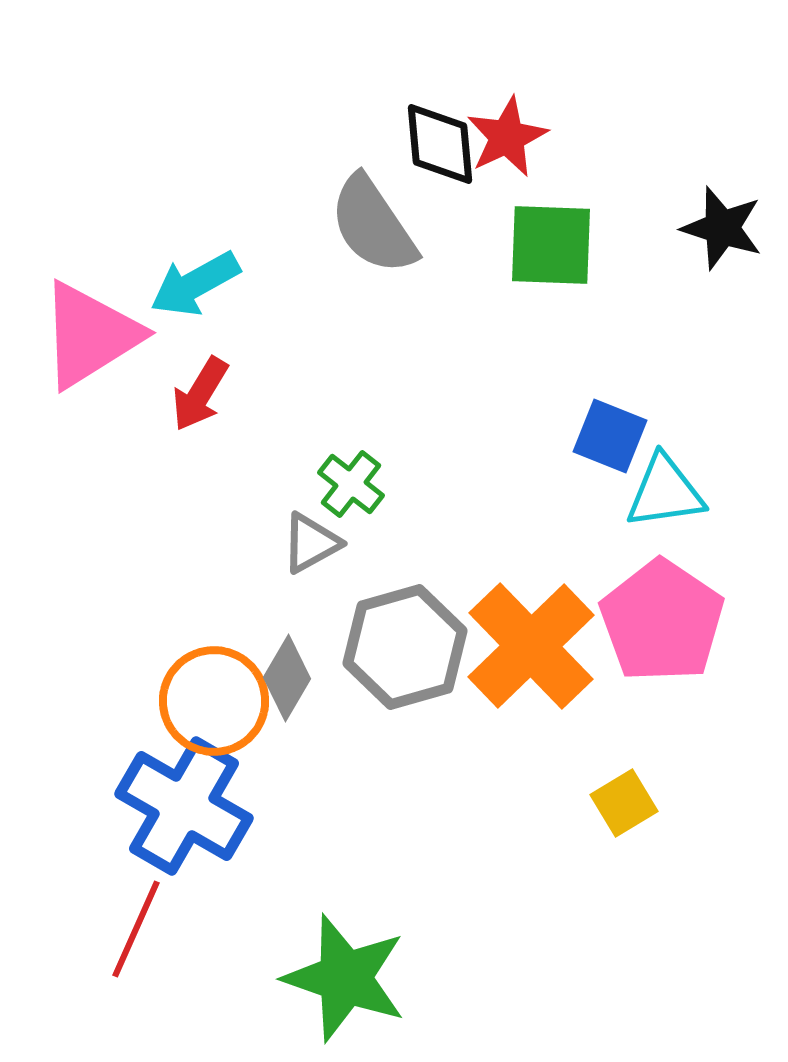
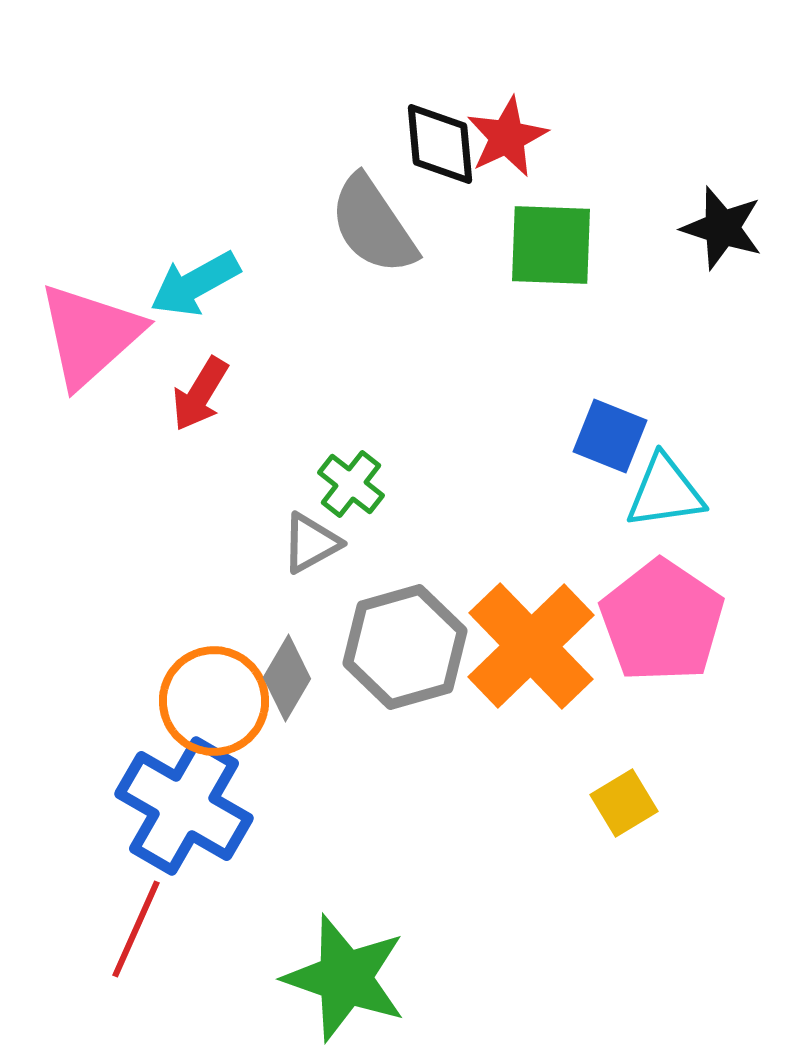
pink triangle: rotated 10 degrees counterclockwise
